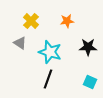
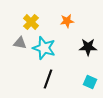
yellow cross: moved 1 px down
gray triangle: rotated 24 degrees counterclockwise
cyan star: moved 6 px left, 4 px up
